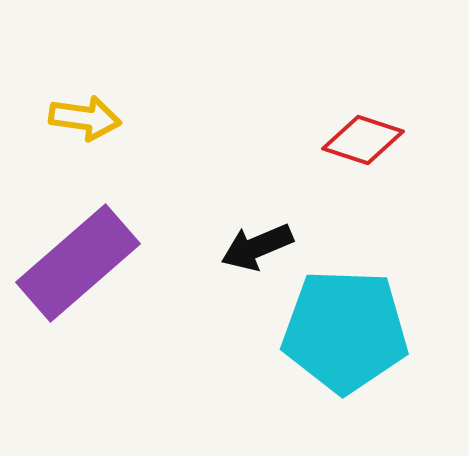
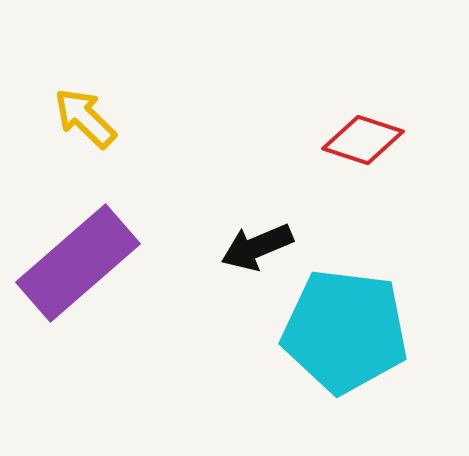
yellow arrow: rotated 144 degrees counterclockwise
cyan pentagon: rotated 5 degrees clockwise
